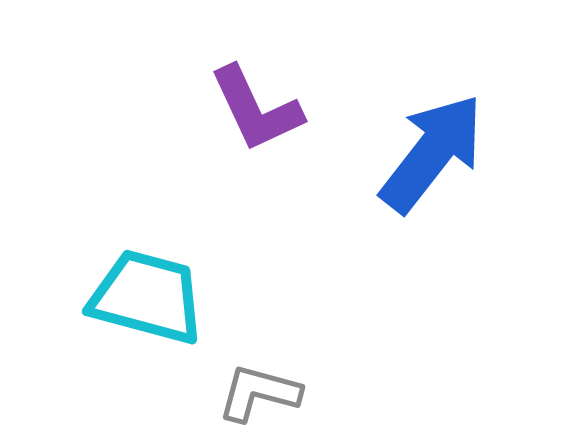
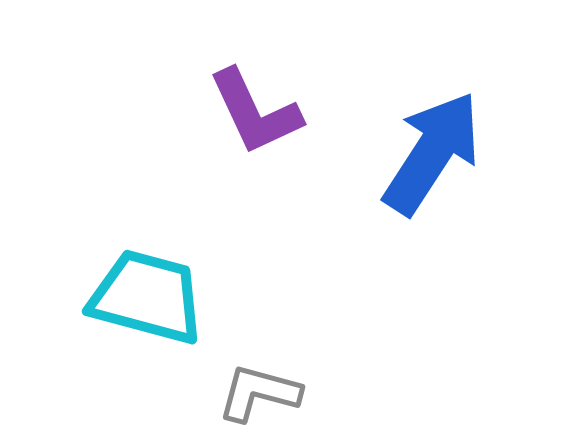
purple L-shape: moved 1 px left, 3 px down
blue arrow: rotated 5 degrees counterclockwise
